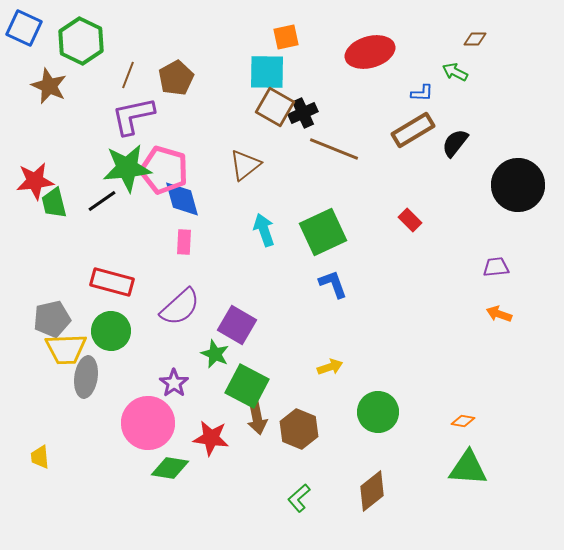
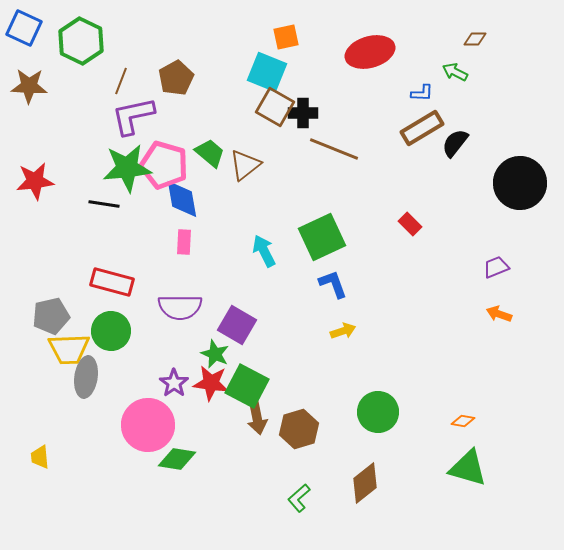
cyan square at (267, 72): rotated 21 degrees clockwise
brown line at (128, 75): moved 7 px left, 6 px down
brown star at (49, 86): moved 20 px left; rotated 21 degrees counterclockwise
black cross at (303, 113): rotated 24 degrees clockwise
brown rectangle at (413, 130): moved 9 px right, 2 px up
pink pentagon at (164, 170): moved 5 px up
black circle at (518, 185): moved 2 px right, 2 px up
blue diamond at (182, 199): rotated 6 degrees clockwise
black line at (102, 201): moved 2 px right, 3 px down; rotated 44 degrees clockwise
green trapezoid at (54, 203): moved 156 px right, 50 px up; rotated 144 degrees clockwise
red rectangle at (410, 220): moved 4 px down
cyan arrow at (264, 230): moved 21 px down; rotated 8 degrees counterclockwise
green square at (323, 232): moved 1 px left, 5 px down
purple trapezoid at (496, 267): rotated 16 degrees counterclockwise
purple semicircle at (180, 307): rotated 42 degrees clockwise
gray pentagon at (52, 319): moved 1 px left, 3 px up
yellow trapezoid at (66, 349): moved 3 px right
yellow arrow at (330, 367): moved 13 px right, 36 px up
pink circle at (148, 423): moved 2 px down
brown hexagon at (299, 429): rotated 21 degrees clockwise
red star at (211, 438): moved 55 px up
green diamond at (170, 468): moved 7 px right, 9 px up
green triangle at (468, 468): rotated 12 degrees clockwise
brown diamond at (372, 491): moved 7 px left, 8 px up
